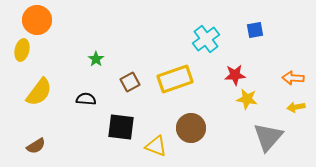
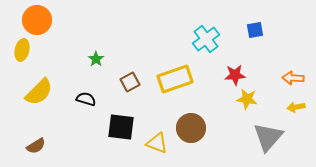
yellow semicircle: rotated 8 degrees clockwise
black semicircle: rotated 12 degrees clockwise
yellow triangle: moved 1 px right, 3 px up
